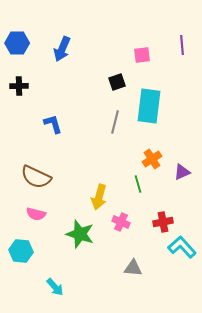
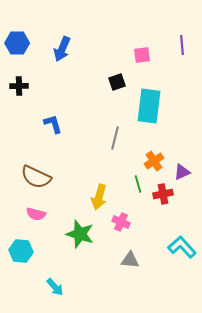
gray line: moved 16 px down
orange cross: moved 2 px right, 2 px down
red cross: moved 28 px up
gray triangle: moved 3 px left, 8 px up
